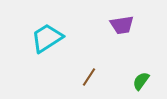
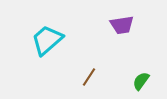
cyan trapezoid: moved 2 px down; rotated 8 degrees counterclockwise
